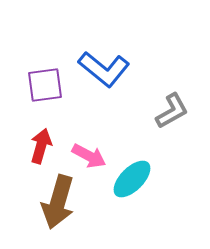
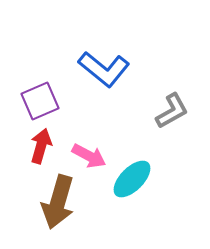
purple square: moved 5 px left, 16 px down; rotated 15 degrees counterclockwise
